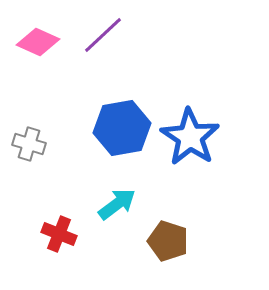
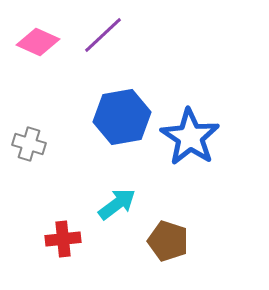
blue hexagon: moved 11 px up
red cross: moved 4 px right, 5 px down; rotated 28 degrees counterclockwise
